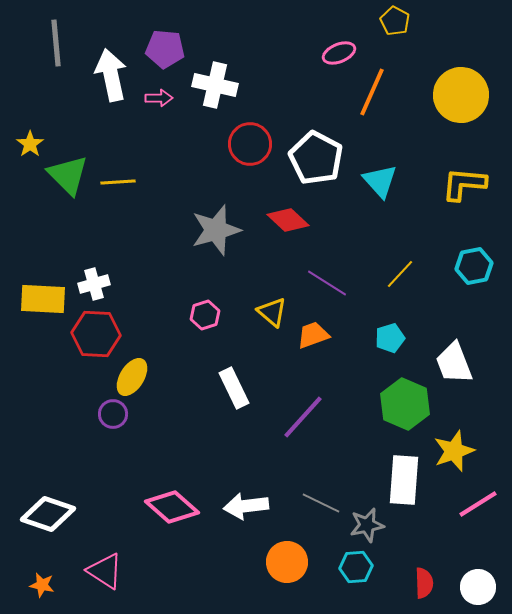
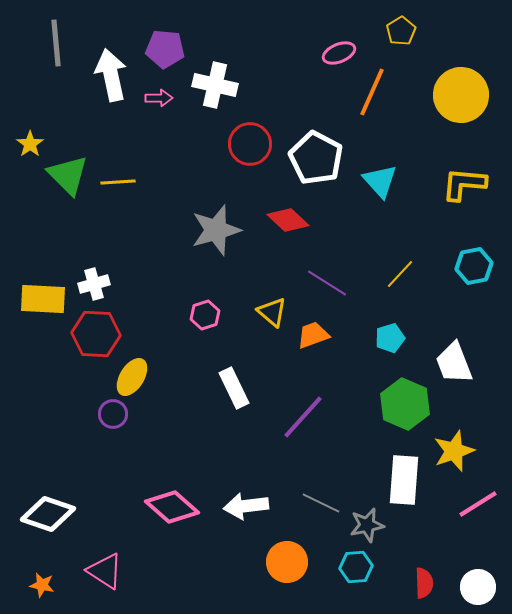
yellow pentagon at (395, 21): moved 6 px right, 10 px down; rotated 12 degrees clockwise
